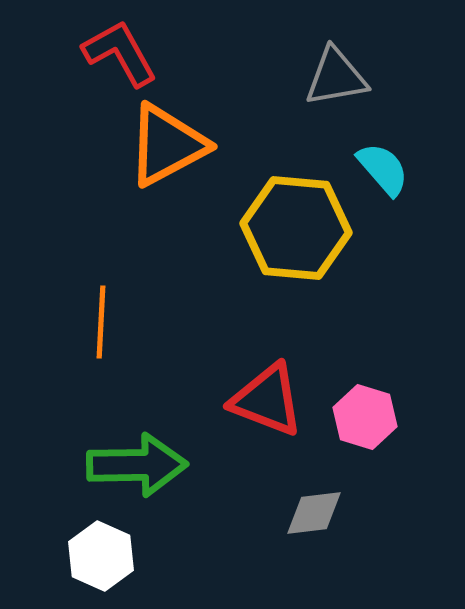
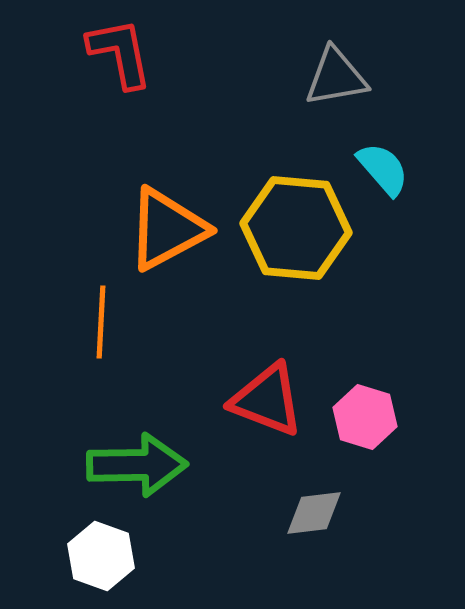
red L-shape: rotated 18 degrees clockwise
orange triangle: moved 84 px down
white hexagon: rotated 4 degrees counterclockwise
